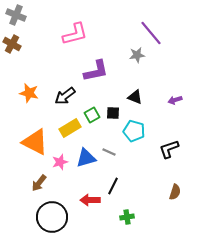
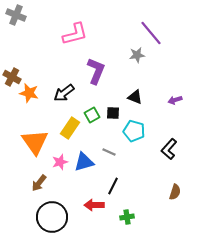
brown cross: moved 33 px down
purple L-shape: rotated 56 degrees counterclockwise
black arrow: moved 1 px left, 3 px up
yellow rectangle: rotated 25 degrees counterclockwise
orange triangle: rotated 28 degrees clockwise
black L-shape: rotated 30 degrees counterclockwise
blue triangle: moved 2 px left, 4 px down
red arrow: moved 4 px right, 5 px down
